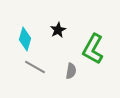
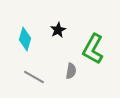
gray line: moved 1 px left, 10 px down
